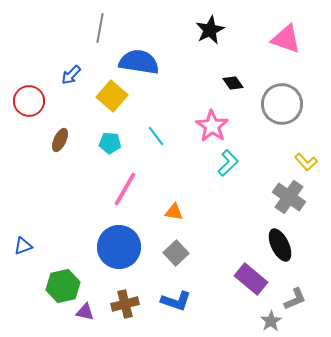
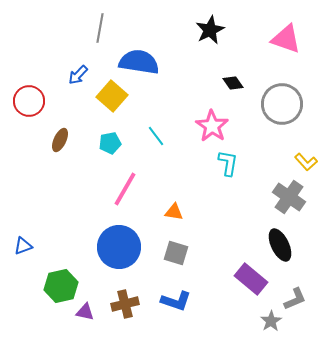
blue arrow: moved 7 px right
cyan pentagon: rotated 15 degrees counterclockwise
cyan L-shape: rotated 36 degrees counterclockwise
gray square: rotated 30 degrees counterclockwise
green hexagon: moved 2 px left
